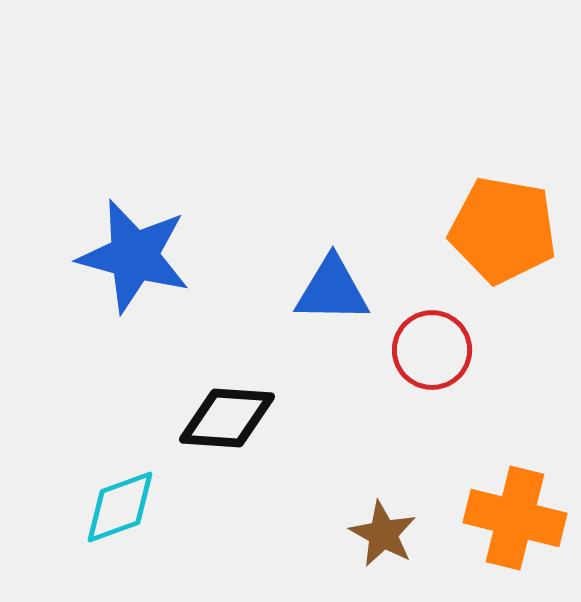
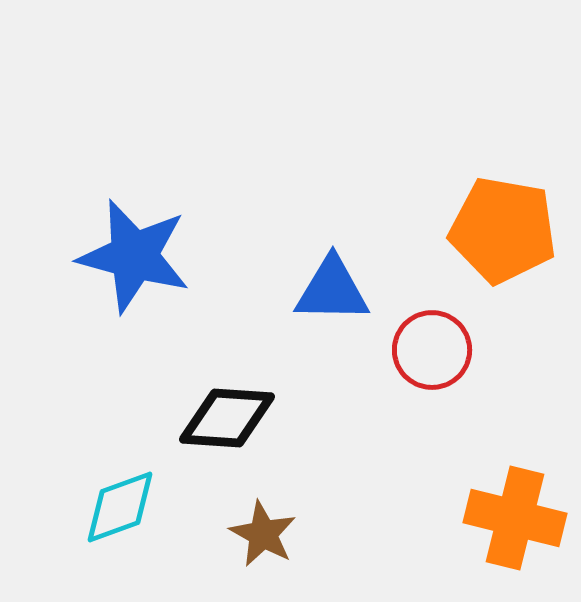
brown star: moved 120 px left
